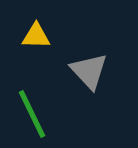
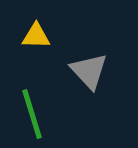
green line: rotated 9 degrees clockwise
